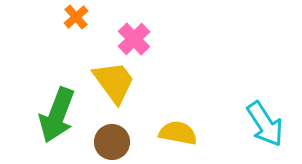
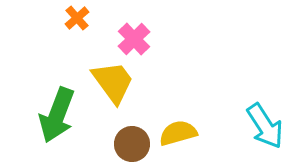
orange cross: moved 1 px right, 1 px down
yellow trapezoid: moved 1 px left
cyan arrow: moved 2 px down
yellow semicircle: rotated 27 degrees counterclockwise
brown circle: moved 20 px right, 2 px down
